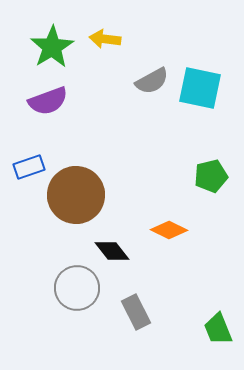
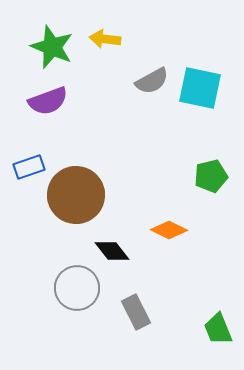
green star: rotated 18 degrees counterclockwise
